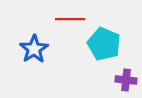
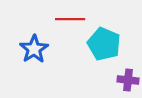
purple cross: moved 2 px right
